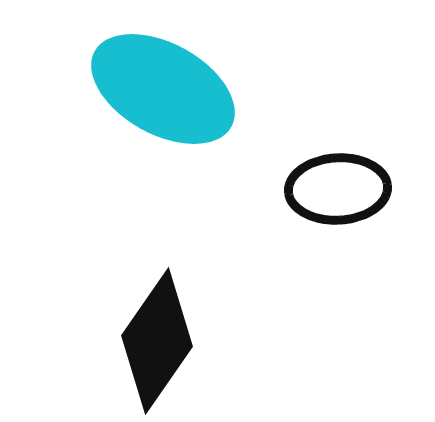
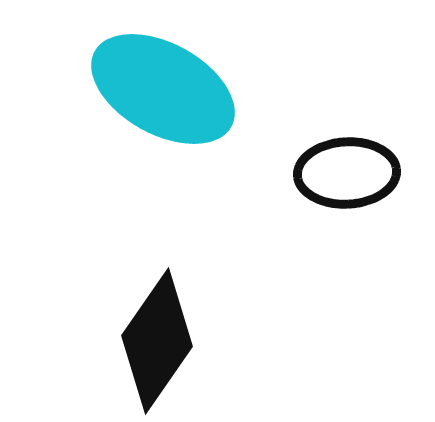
black ellipse: moved 9 px right, 16 px up
